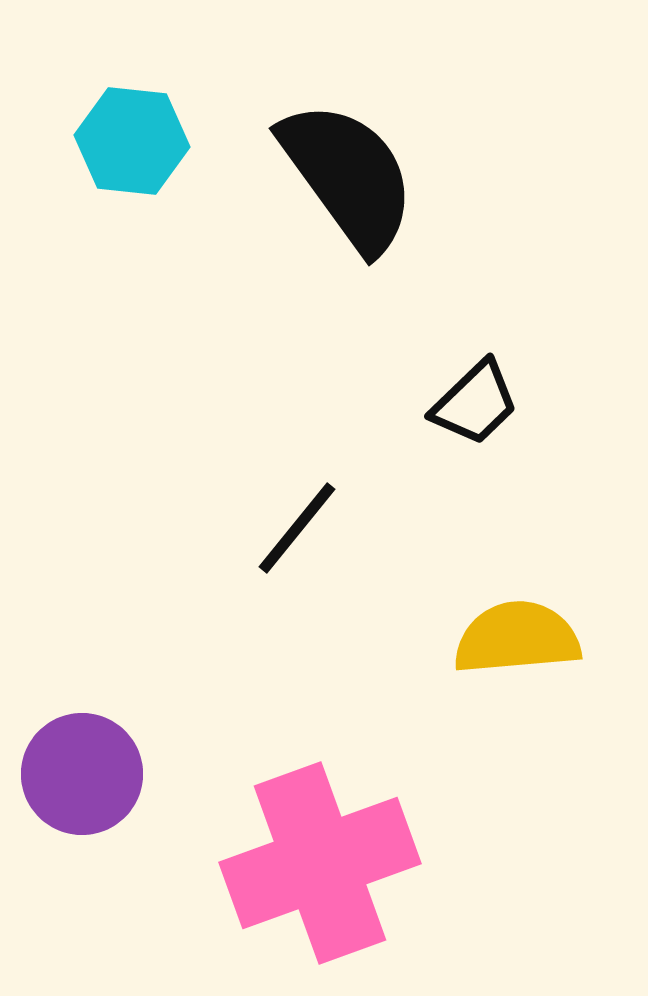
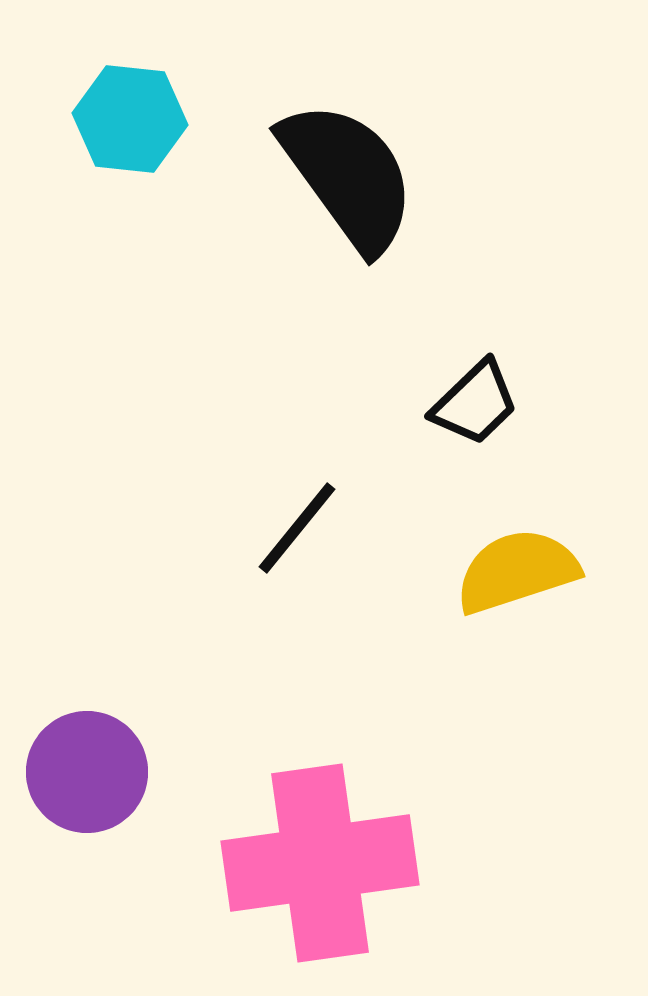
cyan hexagon: moved 2 px left, 22 px up
yellow semicircle: moved 67 px up; rotated 13 degrees counterclockwise
purple circle: moved 5 px right, 2 px up
pink cross: rotated 12 degrees clockwise
